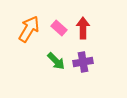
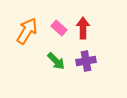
orange arrow: moved 2 px left, 2 px down
purple cross: moved 3 px right, 1 px up
